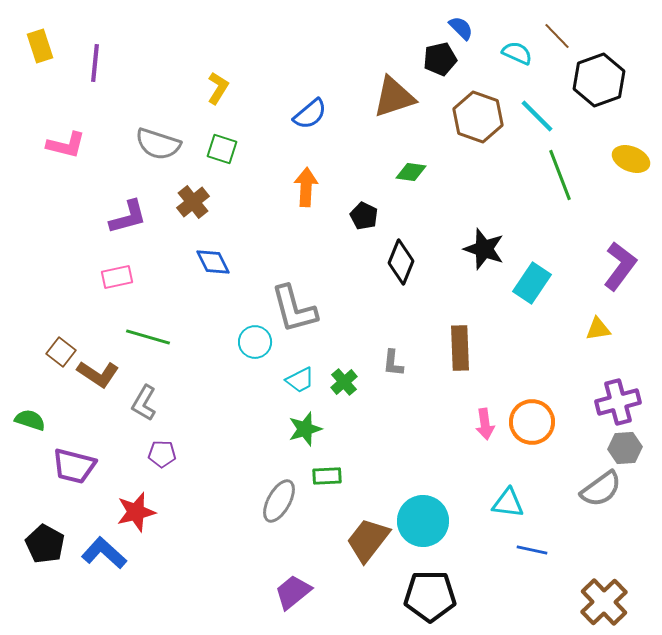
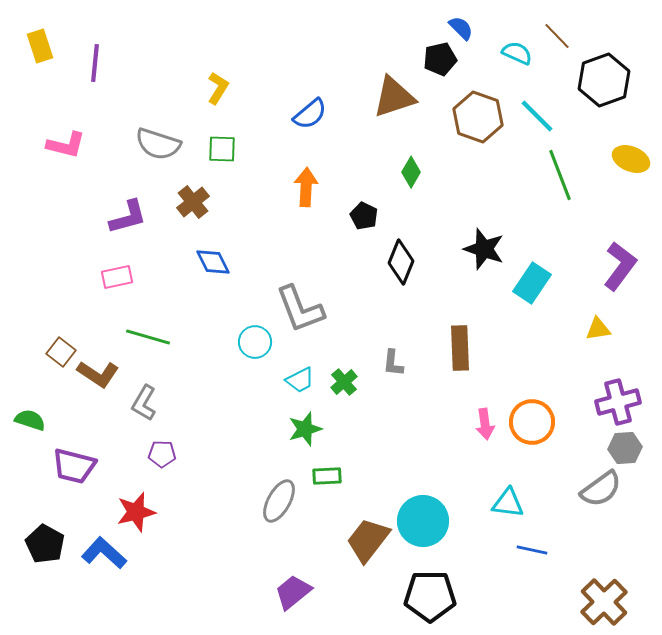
black hexagon at (599, 80): moved 5 px right
green square at (222, 149): rotated 16 degrees counterclockwise
green diamond at (411, 172): rotated 68 degrees counterclockwise
gray L-shape at (294, 309): moved 6 px right; rotated 6 degrees counterclockwise
